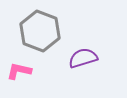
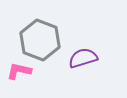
gray hexagon: moved 9 px down
